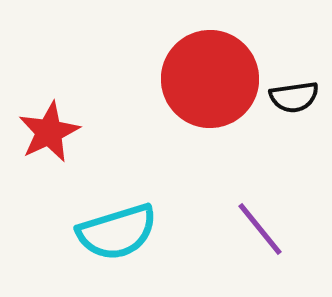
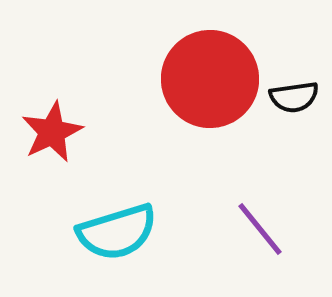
red star: moved 3 px right
